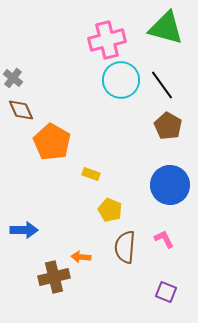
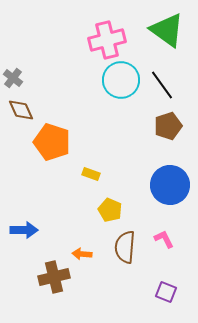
green triangle: moved 1 px right, 2 px down; rotated 21 degrees clockwise
brown pentagon: rotated 24 degrees clockwise
orange pentagon: rotated 12 degrees counterclockwise
orange arrow: moved 1 px right, 3 px up
